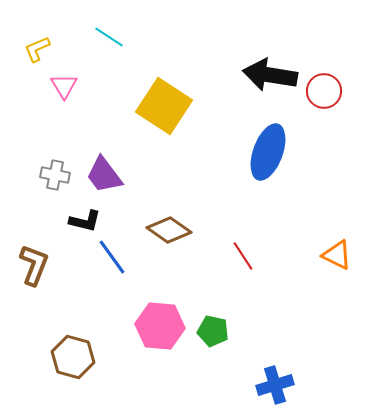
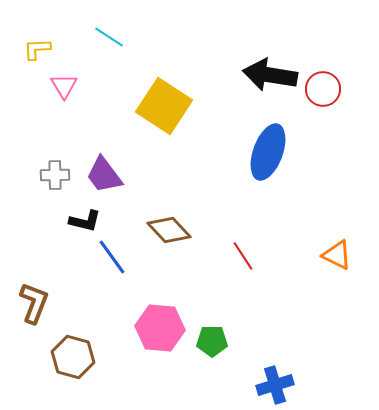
yellow L-shape: rotated 20 degrees clockwise
red circle: moved 1 px left, 2 px up
gray cross: rotated 12 degrees counterclockwise
brown diamond: rotated 12 degrees clockwise
brown L-shape: moved 38 px down
pink hexagon: moved 2 px down
green pentagon: moved 1 px left, 10 px down; rotated 12 degrees counterclockwise
